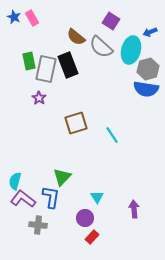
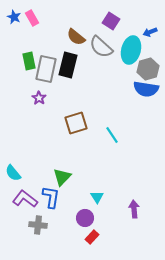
black rectangle: rotated 35 degrees clockwise
cyan semicircle: moved 2 px left, 8 px up; rotated 54 degrees counterclockwise
purple L-shape: moved 2 px right
